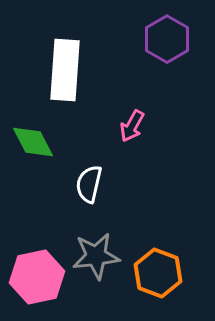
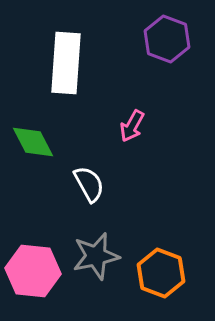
purple hexagon: rotated 9 degrees counterclockwise
white rectangle: moved 1 px right, 7 px up
white semicircle: rotated 138 degrees clockwise
gray star: rotated 6 degrees counterclockwise
orange hexagon: moved 3 px right
pink hexagon: moved 4 px left, 6 px up; rotated 18 degrees clockwise
